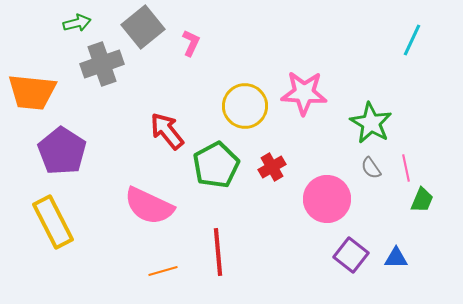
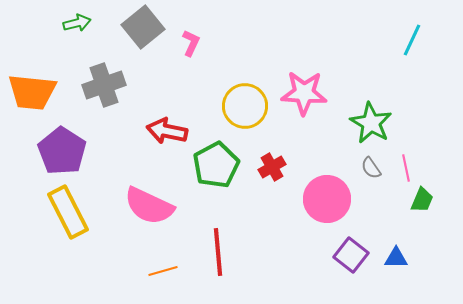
gray cross: moved 2 px right, 21 px down
red arrow: rotated 39 degrees counterclockwise
yellow rectangle: moved 15 px right, 10 px up
